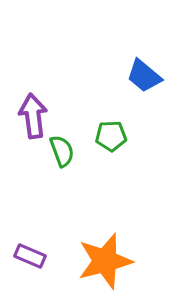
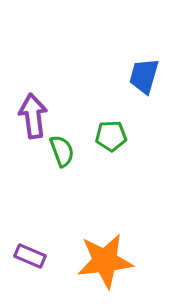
blue trapezoid: rotated 66 degrees clockwise
orange star: rotated 8 degrees clockwise
